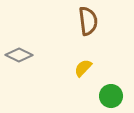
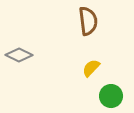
yellow semicircle: moved 8 px right
